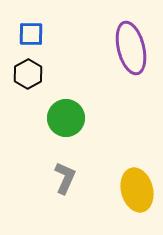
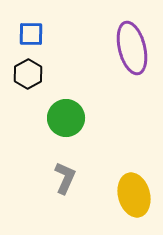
purple ellipse: moved 1 px right
yellow ellipse: moved 3 px left, 5 px down
